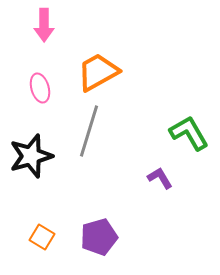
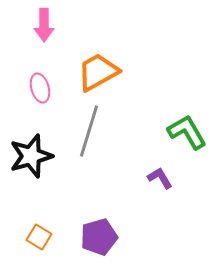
green L-shape: moved 2 px left, 1 px up
orange square: moved 3 px left
